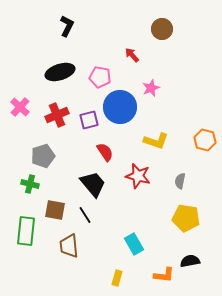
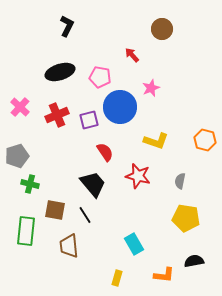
gray pentagon: moved 26 px left
black semicircle: moved 4 px right
